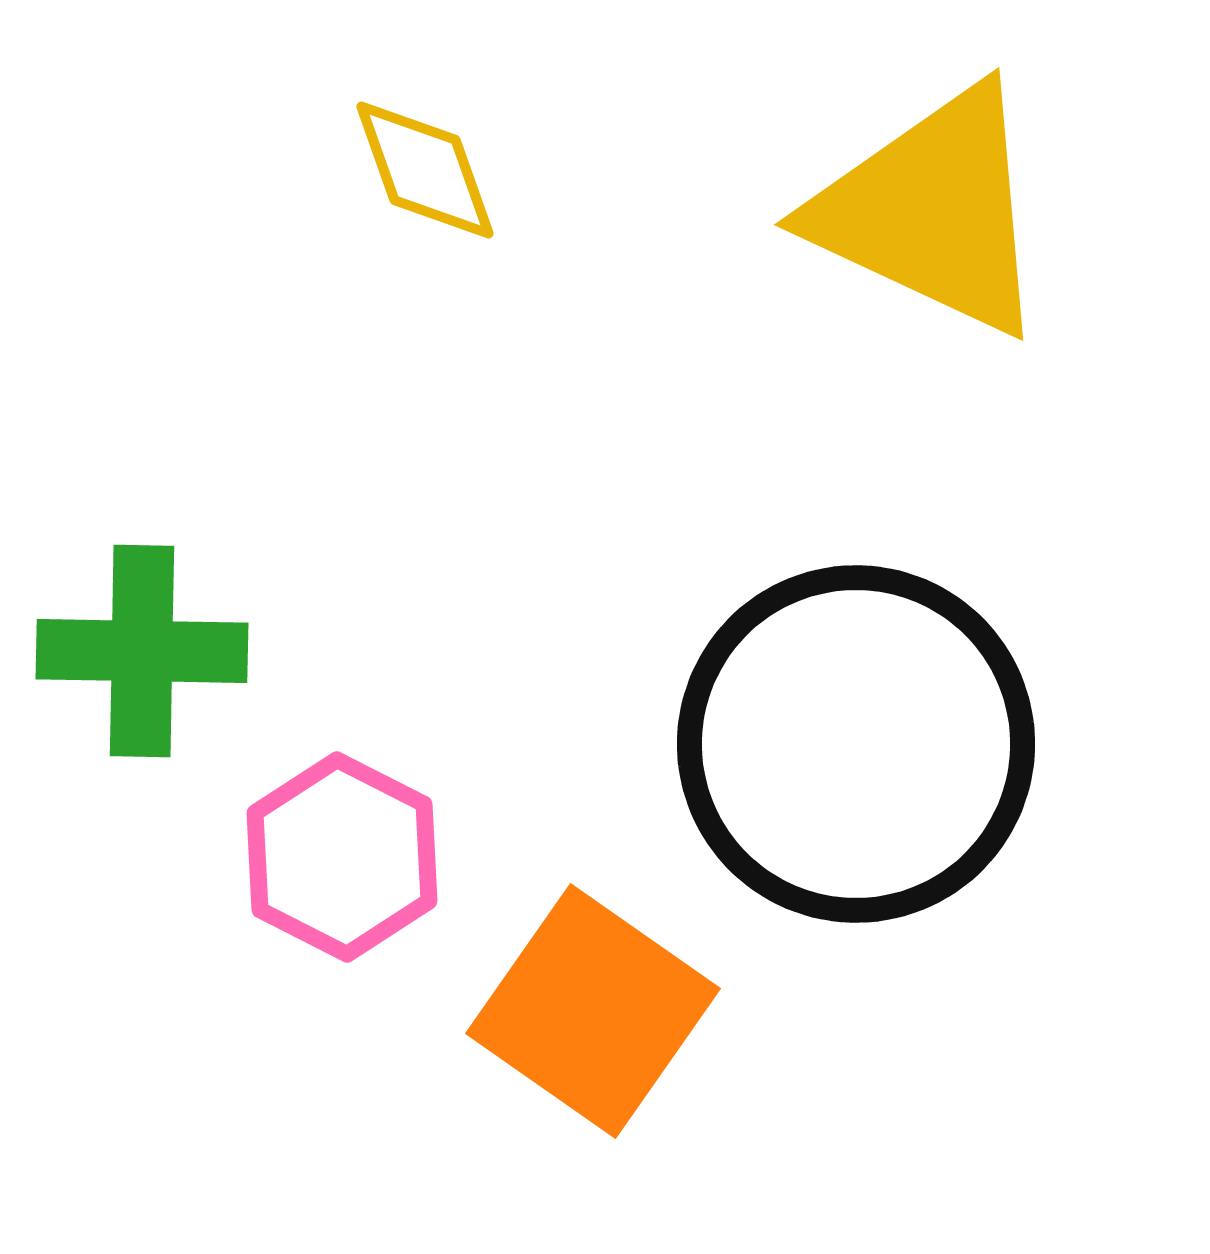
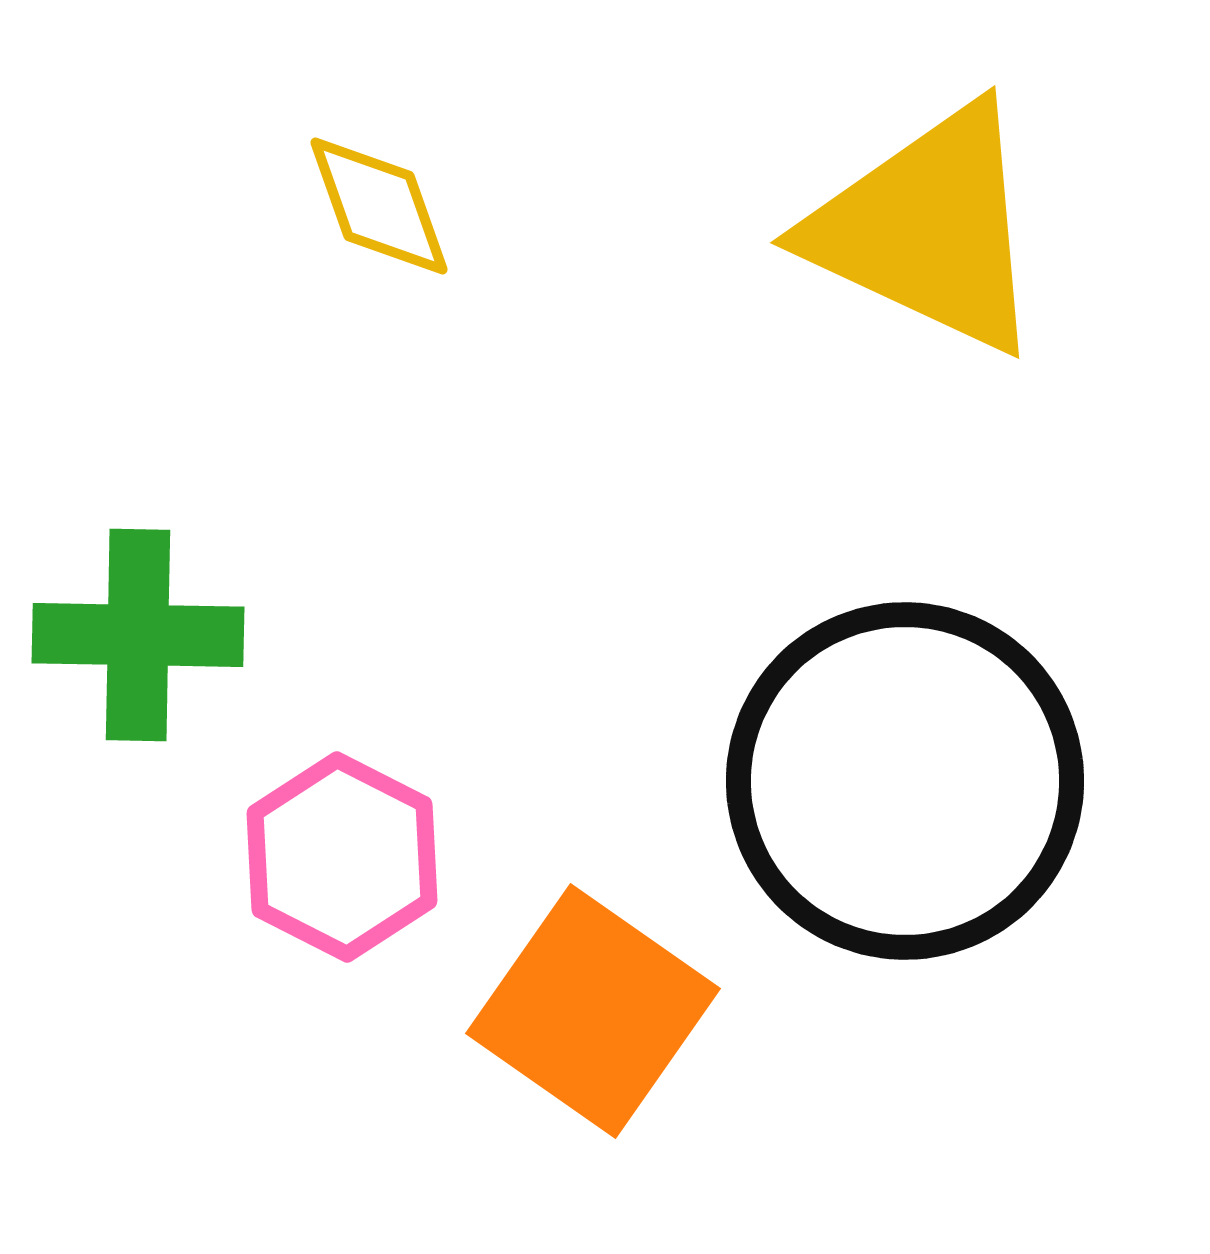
yellow diamond: moved 46 px left, 36 px down
yellow triangle: moved 4 px left, 18 px down
green cross: moved 4 px left, 16 px up
black circle: moved 49 px right, 37 px down
